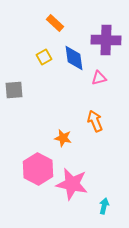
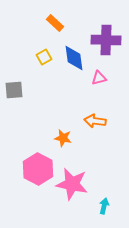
orange arrow: rotated 60 degrees counterclockwise
